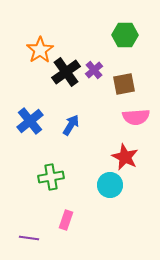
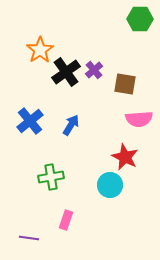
green hexagon: moved 15 px right, 16 px up
brown square: moved 1 px right; rotated 20 degrees clockwise
pink semicircle: moved 3 px right, 2 px down
